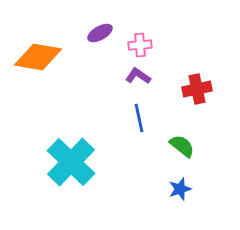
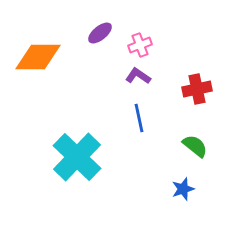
purple ellipse: rotated 10 degrees counterclockwise
pink cross: rotated 15 degrees counterclockwise
orange diamond: rotated 9 degrees counterclockwise
green semicircle: moved 13 px right
cyan cross: moved 6 px right, 5 px up
blue star: moved 3 px right
